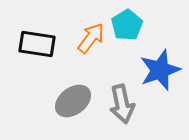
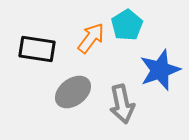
black rectangle: moved 5 px down
gray ellipse: moved 9 px up
